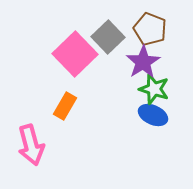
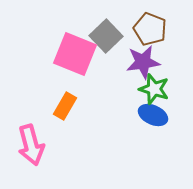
gray square: moved 2 px left, 1 px up
pink square: rotated 24 degrees counterclockwise
purple star: rotated 24 degrees clockwise
